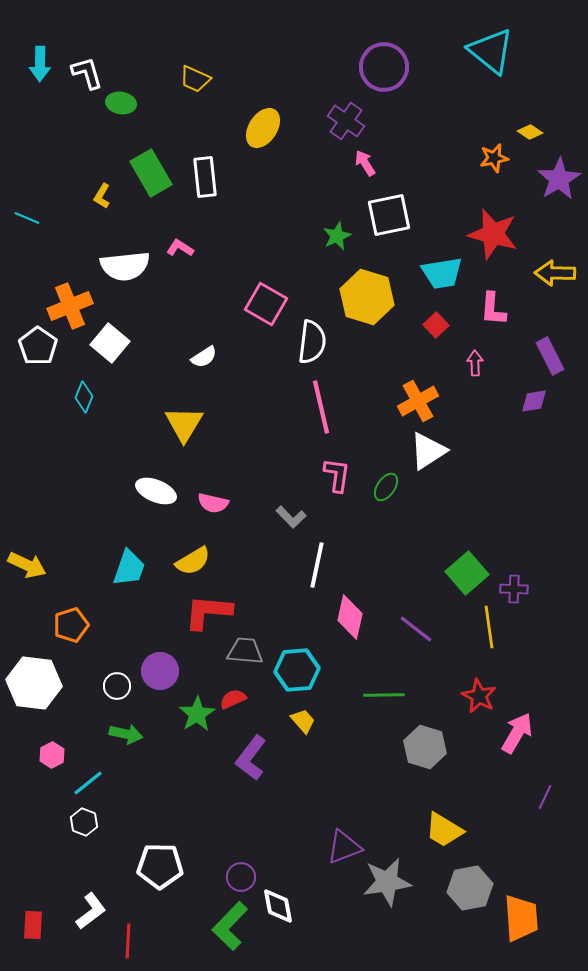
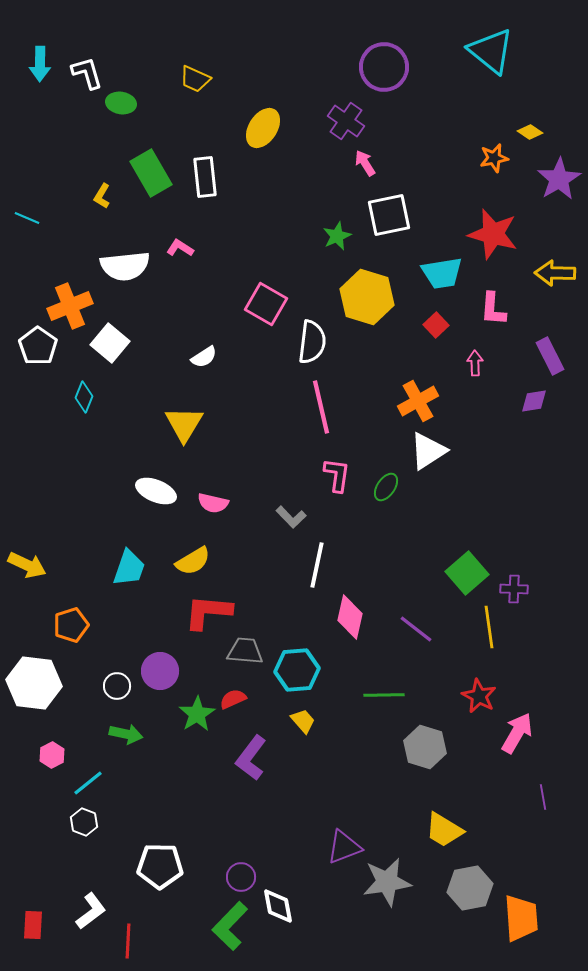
purple line at (545, 797): moved 2 px left; rotated 35 degrees counterclockwise
